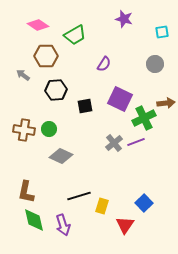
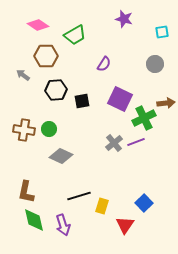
black square: moved 3 px left, 5 px up
